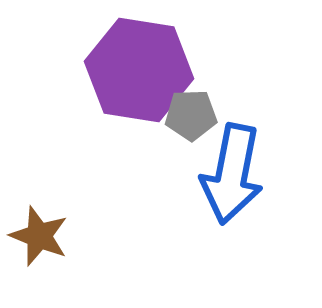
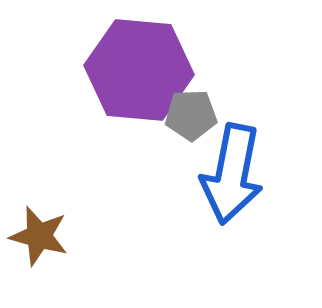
purple hexagon: rotated 4 degrees counterclockwise
brown star: rotated 6 degrees counterclockwise
